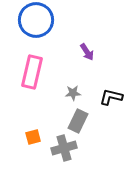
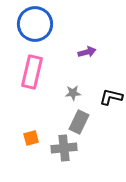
blue circle: moved 1 px left, 4 px down
purple arrow: rotated 72 degrees counterclockwise
gray rectangle: moved 1 px right, 1 px down
orange square: moved 2 px left, 1 px down
gray cross: rotated 10 degrees clockwise
